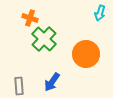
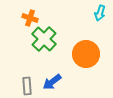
blue arrow: rotated 18 degrees clockwise
gray rectangle: moved 8 px right
